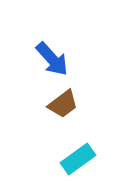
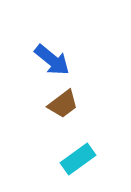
blue arrow: moved 1 px down; rotated 9 degrees counterclockwise
